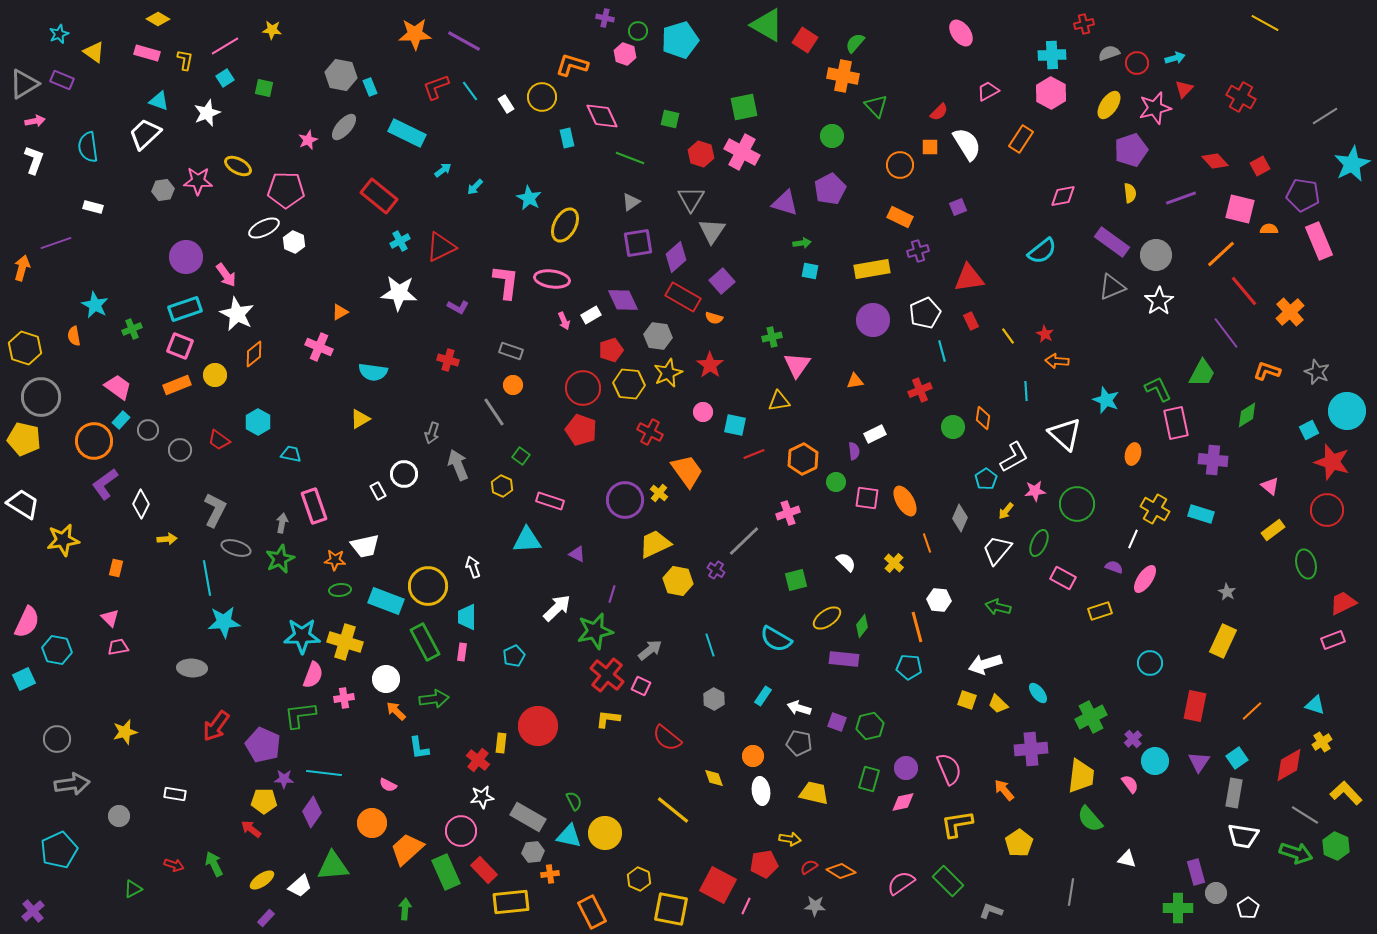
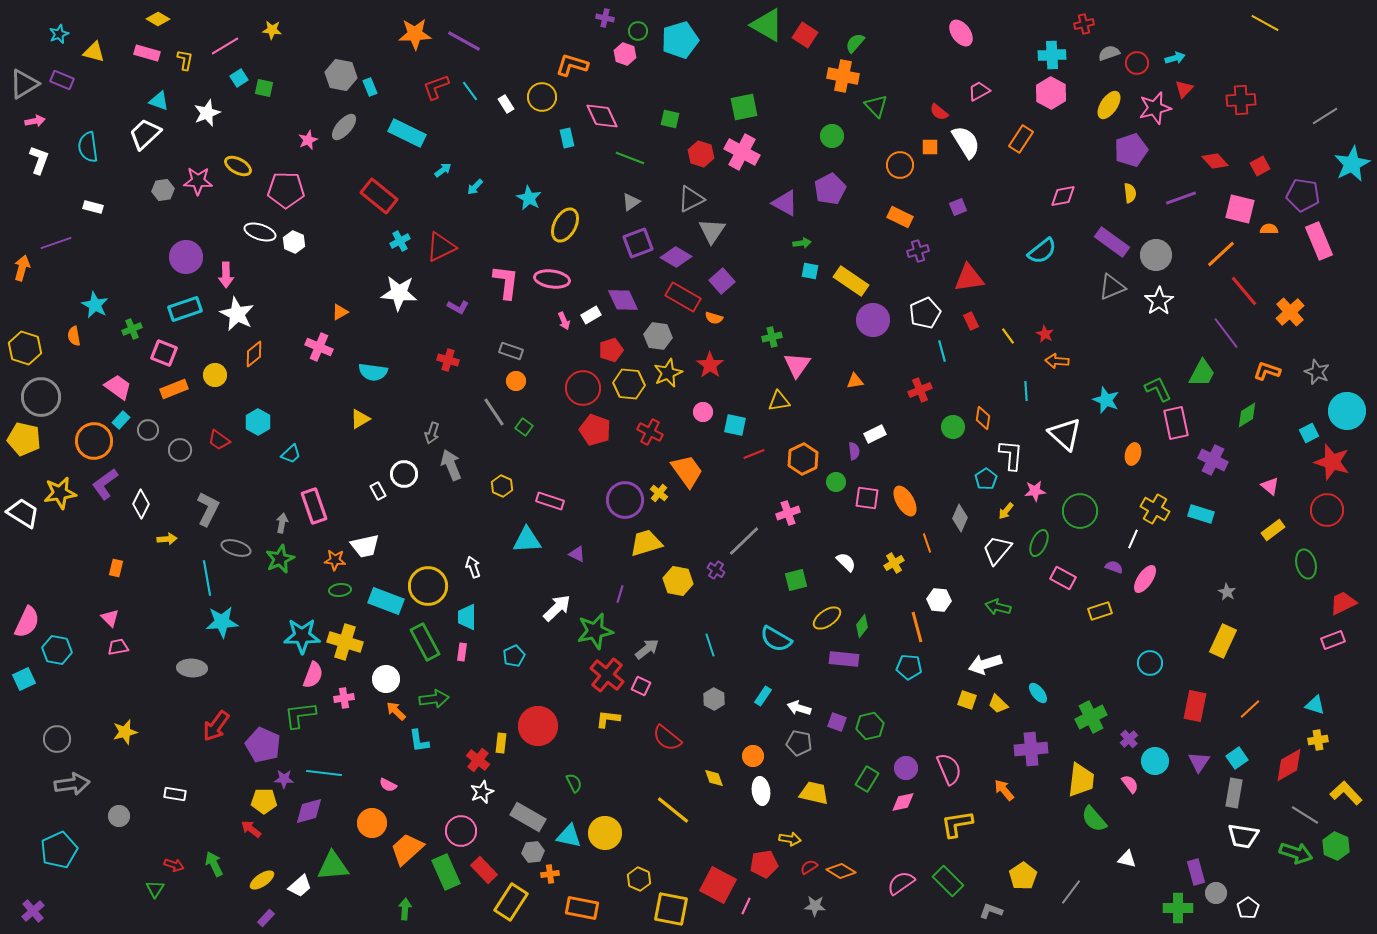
red square at (805, 40): moved 5 px up
yellow triangle at (94, 52): rotated 20 degrees counterclockwise
cyan square at (225, 78): moved 14 px right
pink trapezoid at (988, 91): moved 9 px left
red cross at (1241, 97): moved 3 px down; rotated 32 degrees counterclockwise
red semicircle at (939, 112): rotated 84 degrees clockwise
white semicircle at (967, 144): moved 1 px left, 2 px up
white L-shape at (34, 160): moved 5 px right
gray triangle at (691, 199): rotated 32 degrees clockwise
purple triangle at (785, 203): rotated 12 degrees clockwise
white ellipse at (264, 228): moved 4 px left, 4 px down; rotated 44 degrees clockwise
purple square at (638, 243): rotated 12 degrees counterclockwise
purple diamond at (676, 257): rotated 72 degrees clockwise
yellow rectangle at (872, 269): moved 21 px left, 12 px down; rotated 44 degrees clockwise
pink arrow at (226, 275): rotated 35 degrees clockwise
pink square at (180, 346): moved 16 px left, 7 px down
orange rectangle at (177, 385): moved 3 px left, 4 px down
orange circle at (513, 385): moved 3 px right, 4 px up
red pentagon at (581, 430): moved 14 px right
cyan square at (1309, 430): moved 3 px down
cyan trapezoid at (291, 454): rotated 125 degrees clockwise
green square at (521, 456): moved 3 px right, 29 px up
white L-shape at (1014, 457): moved 3 px left, 2 px up; rotated 56 degrees counterclockwise
purple cross at (1213, 460): rotated 20 degrees clockwise
gray arrow at (458, 465): moved 7 px left
white trapezoid at (23, 504): moved 9 px down
green circle at (1077, 504): moved 3 px right, 7 px down
gray L-shape at (215, 510): moved 7 px left, 1 px up
yellow star at (63, 540): moved 3 px left, 47 px up
yellow trapezoid at (655, 544): moved 9 px left, 1 px up; rotated 8 degrees clockwise
yellow cross at (894, 563): rotated 18 degrees clockwise
purple line at (612, 594): moved 8 px right
cyan star at (224, 622): moved 2 px left
gray arrow at (650, 650): moved 3 px left, 1 px up
orange line at (1252, 711): moved 2 px left, 2 px up
purple cross at (1133, 739): moved 4 px left
yellow cross at (1322, 742): moved 4 px left, 2 px up; rotated 24 degrees clockwise
cyan L-shape at (419, 748): moved 7 px up
yellow trapezoid at (1081, 776): moved 4 px down
green rectangle at (869, 779): moved 2 px left; rotated 15 degrees clockwise
white star at (482, 797): moved 5 px up; rotated 15 degrees counterclockwise
green semicircle at (574, 801): moved 18 px up
purple diamond at (312, 812): moved 3 px left, 1 px up; rotated 40 degrees clockwise
green semicircle at (1090, 819): moved 4 px right
yellow pentagon at (1019, 843): moved 4 px right, 33 px down
green triangle at (133, 889): moved 22 px right; rotated 30 degrees counterclockwise
gray line at (1071, 892): rotated 28 degrees clockwise
yellow rectangle at (511, 902): rotated 51 degrees counterclockwise
orange rectangle at (592, 912): moved 10 px left, 4 px up; rotated 52 degrees counterclockwise
